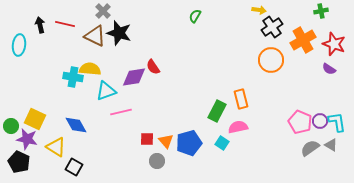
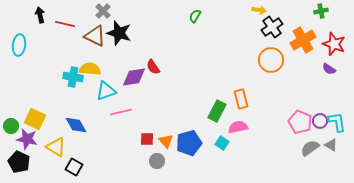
black arrow: moved 10 px up
